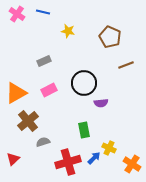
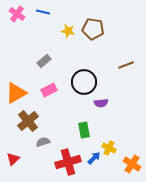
brown pentagon: moved 17 px left, 8 px up; rotated 15 degrees counterclockwise
gray rectangle: rotated 16 degrees counterclockwise
black circle: moved 1 px up
